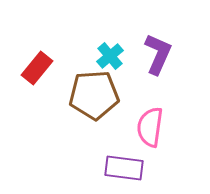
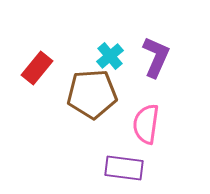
purple L-shape: moved 2 px left, 3 px down
brown pentagon: moved 2 px left, 1 px up
pink semicircle: moved 4 px left, 3 px up
